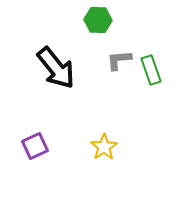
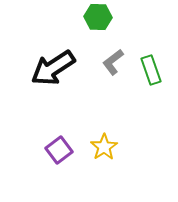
green hexagon: moved 3 px up
gray L-shape: moved 6 px left, 2 px down; rotated 32 degrees counterclockwise
black arrow: moved 3 px left; rotated 96 degrees clockwise
purple square: moved 24 px right, 4 px down; rotated 12 degrees counterclockwise
